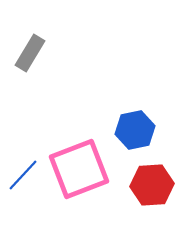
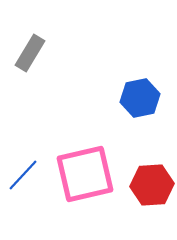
blue hexagon: moved 5 px right, 32 px up
pink square: moved 6 px right, 5 px down; rotated 8 degrees clockwise
